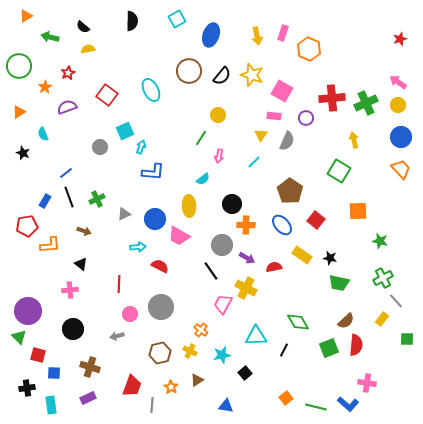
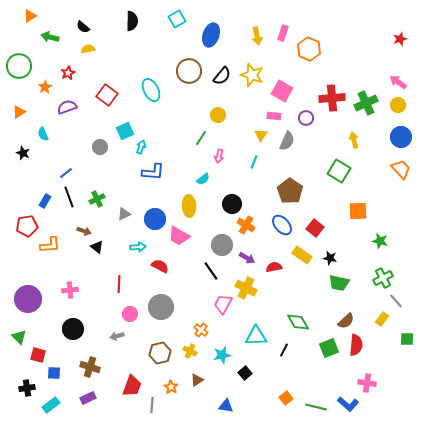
orange triangle at (26, 16): moved 4 px right
cyan line at (254, 162): rotated 24 degrees counterclockwise
red square at (316, 220): moved 1 px left, 8 px down
orange cross at (246, 225): rotated 30 degrees clockwise
black triangle at (81, 264): moved 16 px right, 17 px up
purple circle at (28, 311): moved 12 px up
cyan rectangle at (51, 405): rotated 60 degrees clockwise
